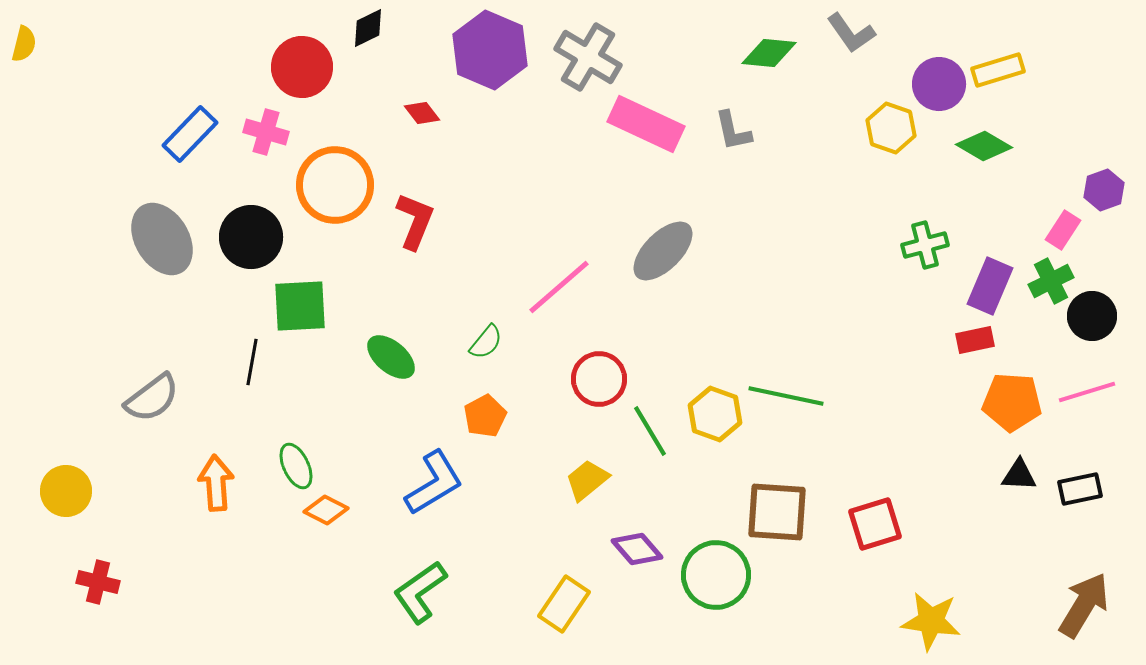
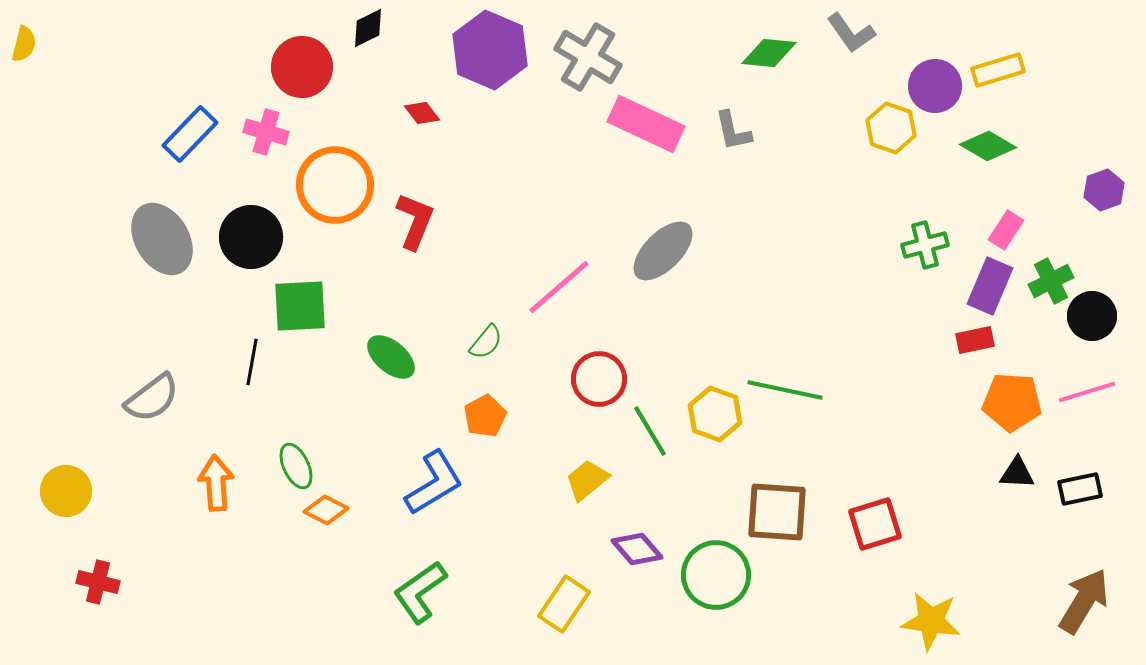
purple circle at (939, 84): moved 4 px left, 2 px down
green diamond at (984, 146): moved 4 px right
pink rectangle at (1063, 230): moved 57 px left
green line at (786, 396): moved 1 px left, 6 px up
black triangle at (1019, 475): moved 2 px left, 2 px up
brown arrow at (1084, 605): moved 4 px up
